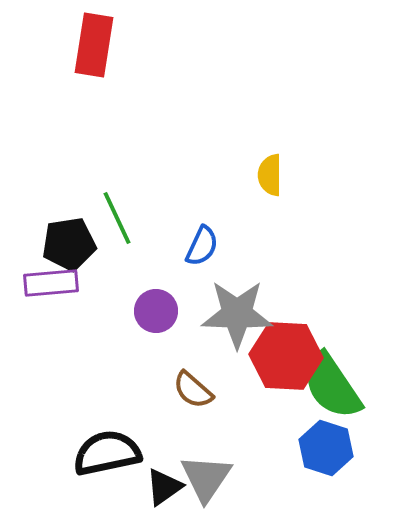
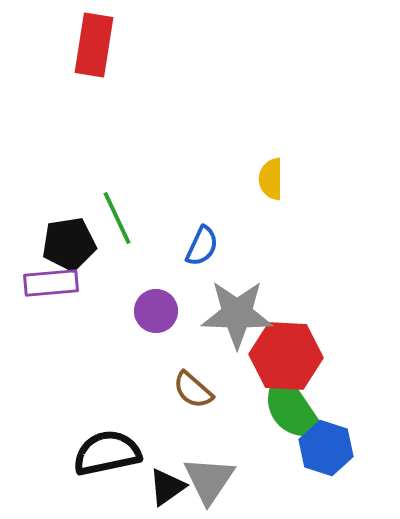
yellow semicircle: moved 1 px right, 4 px down
green semicircle: moved 40 px left, 22 px down
gray triangle: moved 3 px right, 2 px down
black triangle: moved 3 px right
